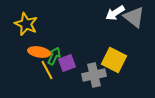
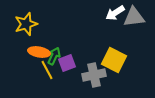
gray triangle: rotated 45 degrees counterclockwise
yellow star: rotated 30 degrees clockwise
